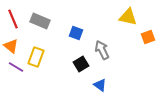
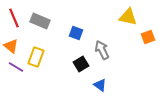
red line: moved 1 px right, 1 px up
